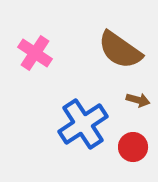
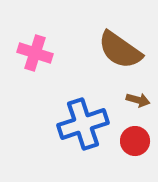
pink cross: rotated 16 degrees counterclockwise
blue cross: rotated 15 degrees clockwise
red circle: moved 2 px right, 6 px up
